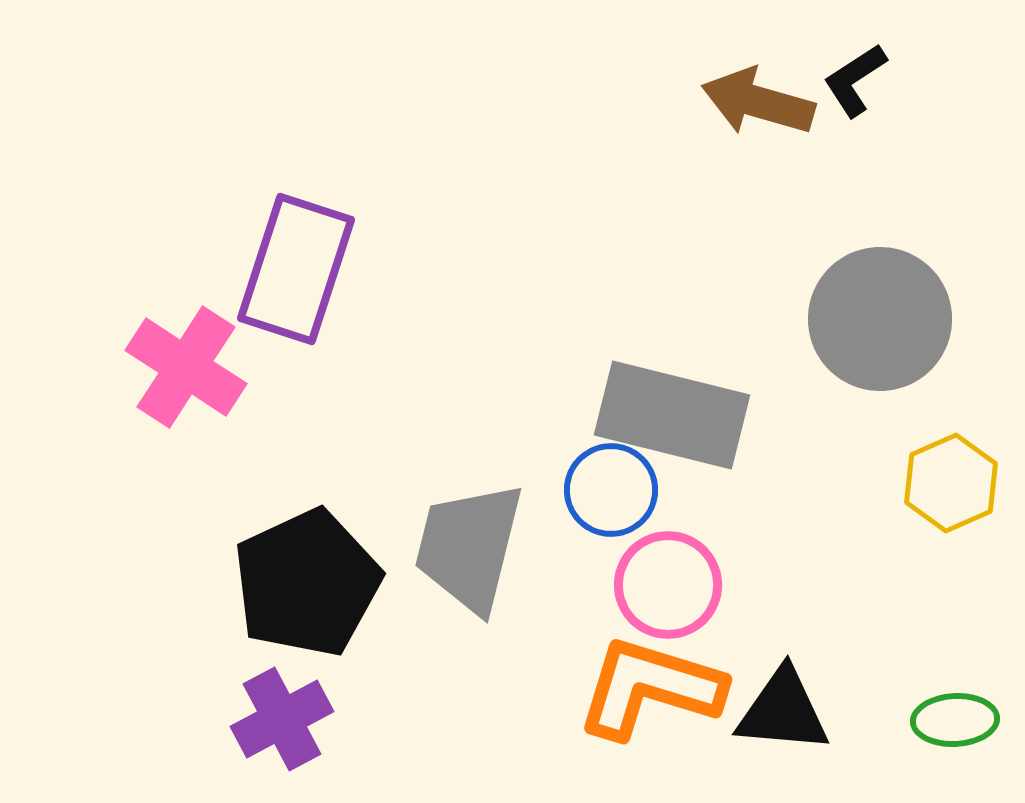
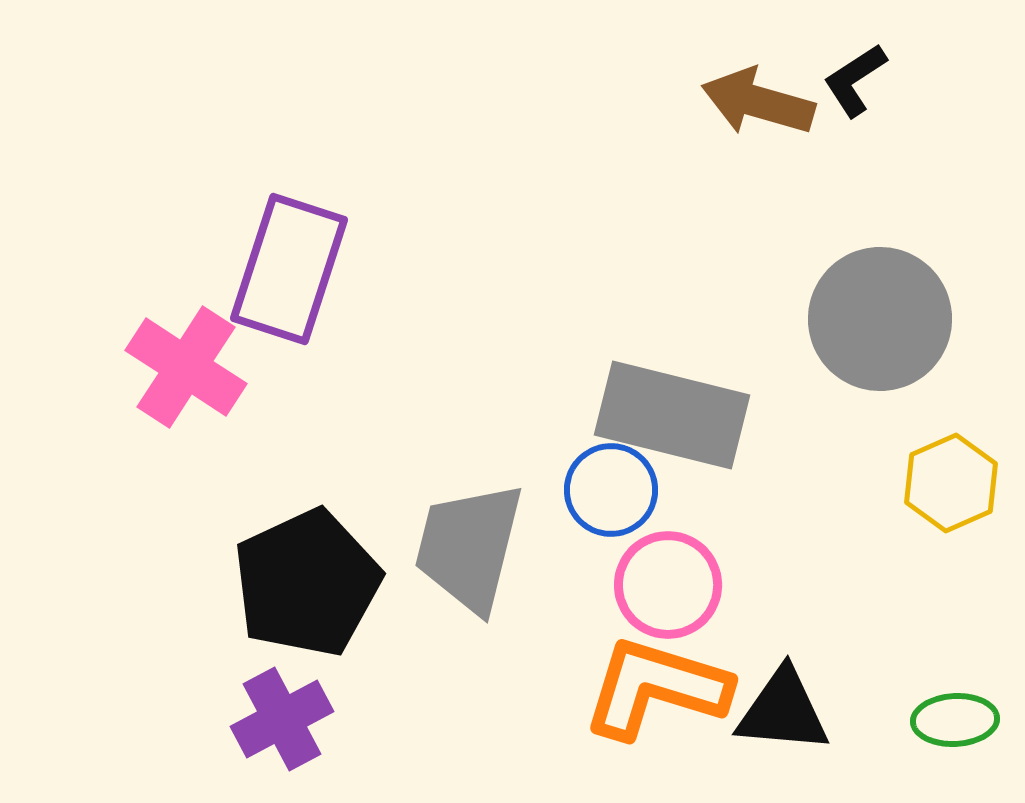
purple rectangle: moved 7 px left
orange L-shape: moved 6 px right
